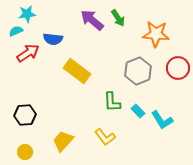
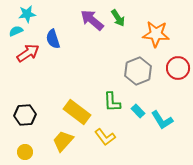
blue semicircle: rotated 66 degrees clockwise
yellow rectangle: moved 41 px down
